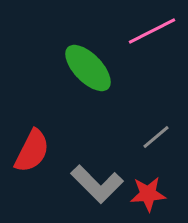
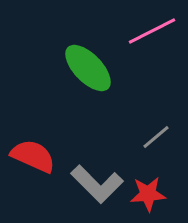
red semicircle: moved 1 px right, 5 px down; rotated 93 degrees counterclockwise
